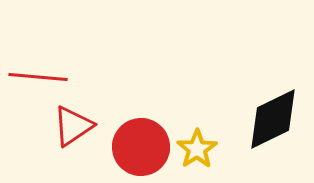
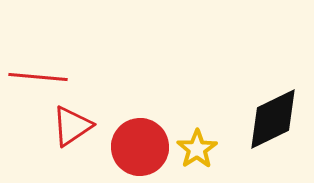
red triangle: moved 1 px left
red circle: moved 1 px left
